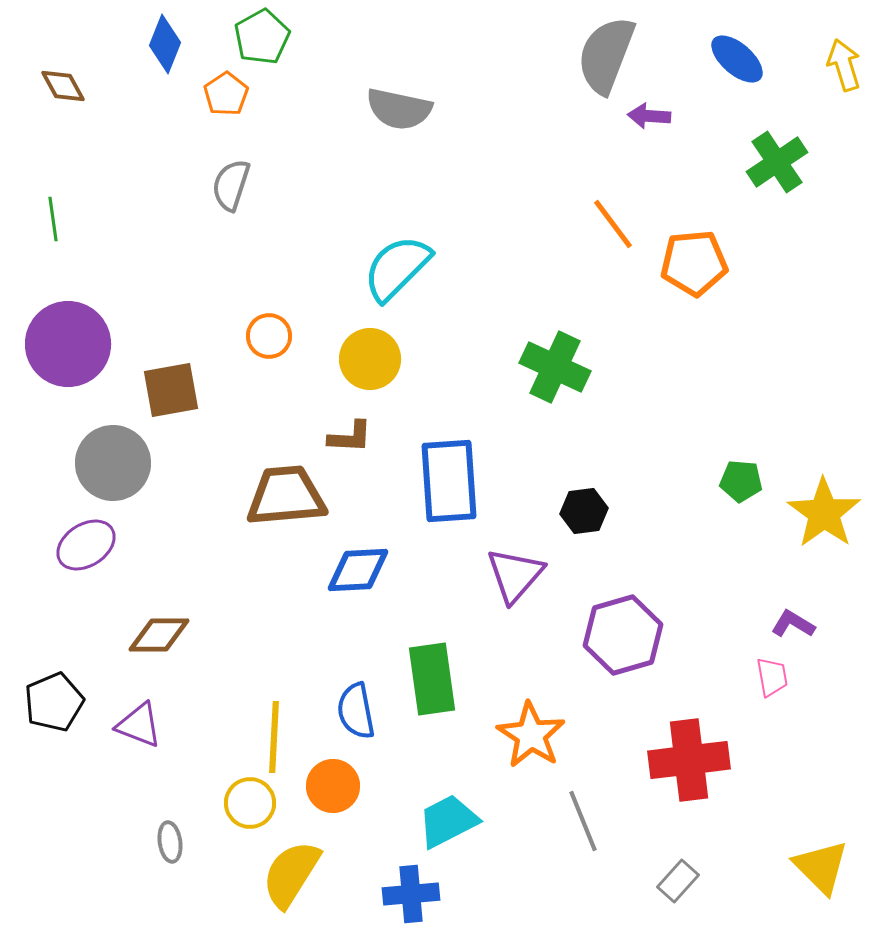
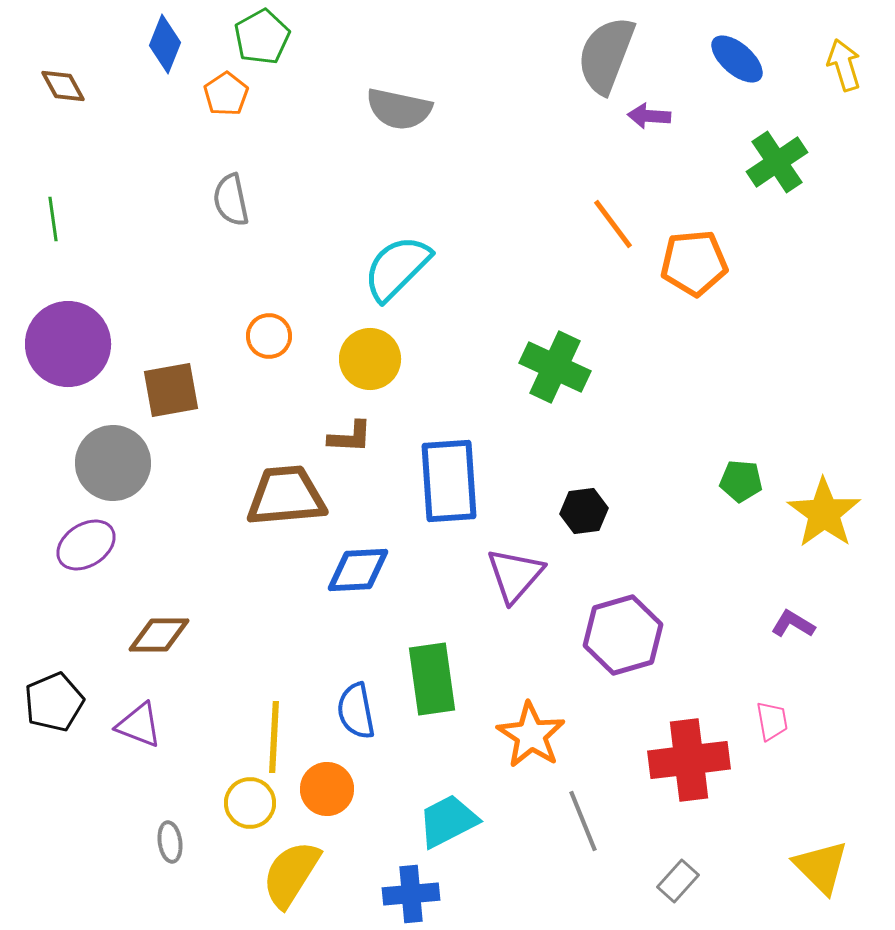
gray semicircle at (231, 185): moved 15 px down; rotated 30 degrees counterclockwise
pink trapezoid at (772, 677): moved 44 px down
orange circle at (333, 786): moved 6 px left, 3 px down
